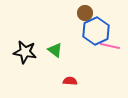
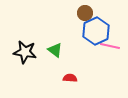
red semicircle: moved 3 px up
